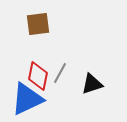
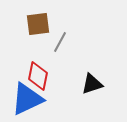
gray line: moved 31 px up
